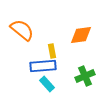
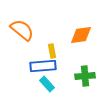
green cross: rotated 18 degrees clockwise
